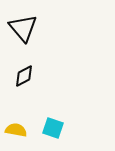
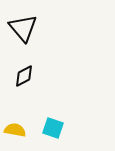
yellow semicircle: moved 1 px left
